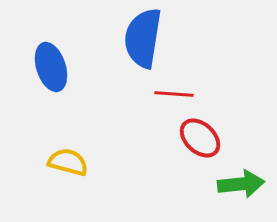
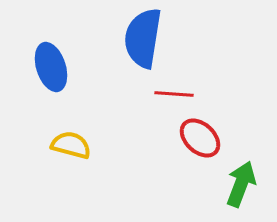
yellow semicircle: moved 3 px right, 17 px up
green arrow: rotated 63 degrees counterclockwise
